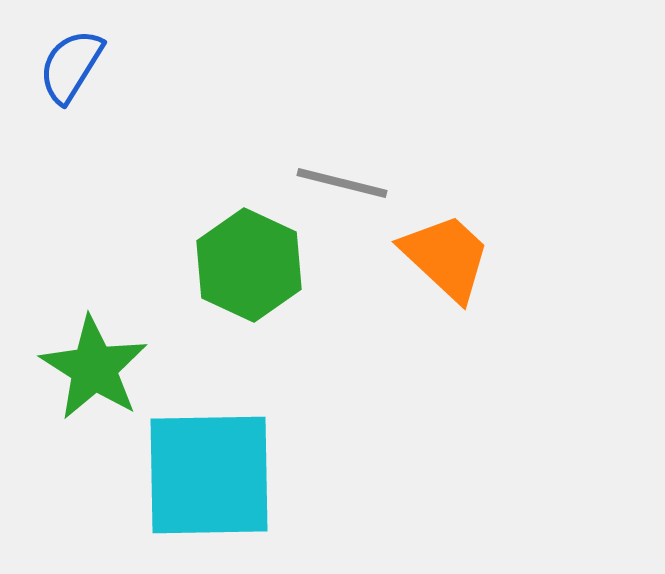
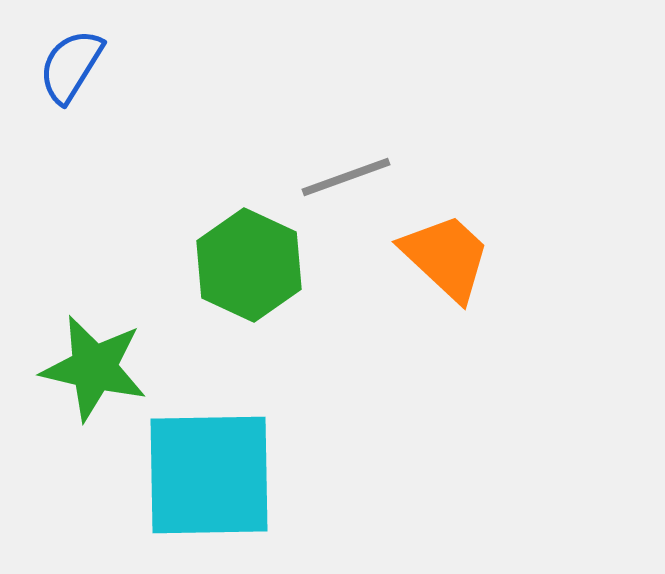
gray line: moved 4 px right, 6 px up; rotated 34 degrees counterclockwise
green star: rotated 19 degrees counterclockwise
